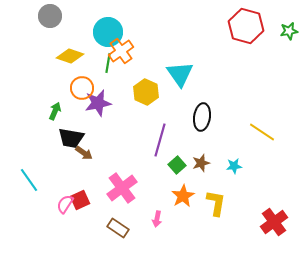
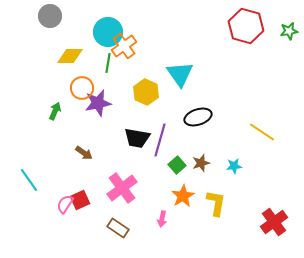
orange cross: moved 3 px right, 5 px up
yellow diamond: rotated 20 degrees counterclockwise
black ellipse: moved 4 px left; rotated 64 degrees clockwise
black trapezoid: moved 66 px right
pink arrow: moved 5 px right
